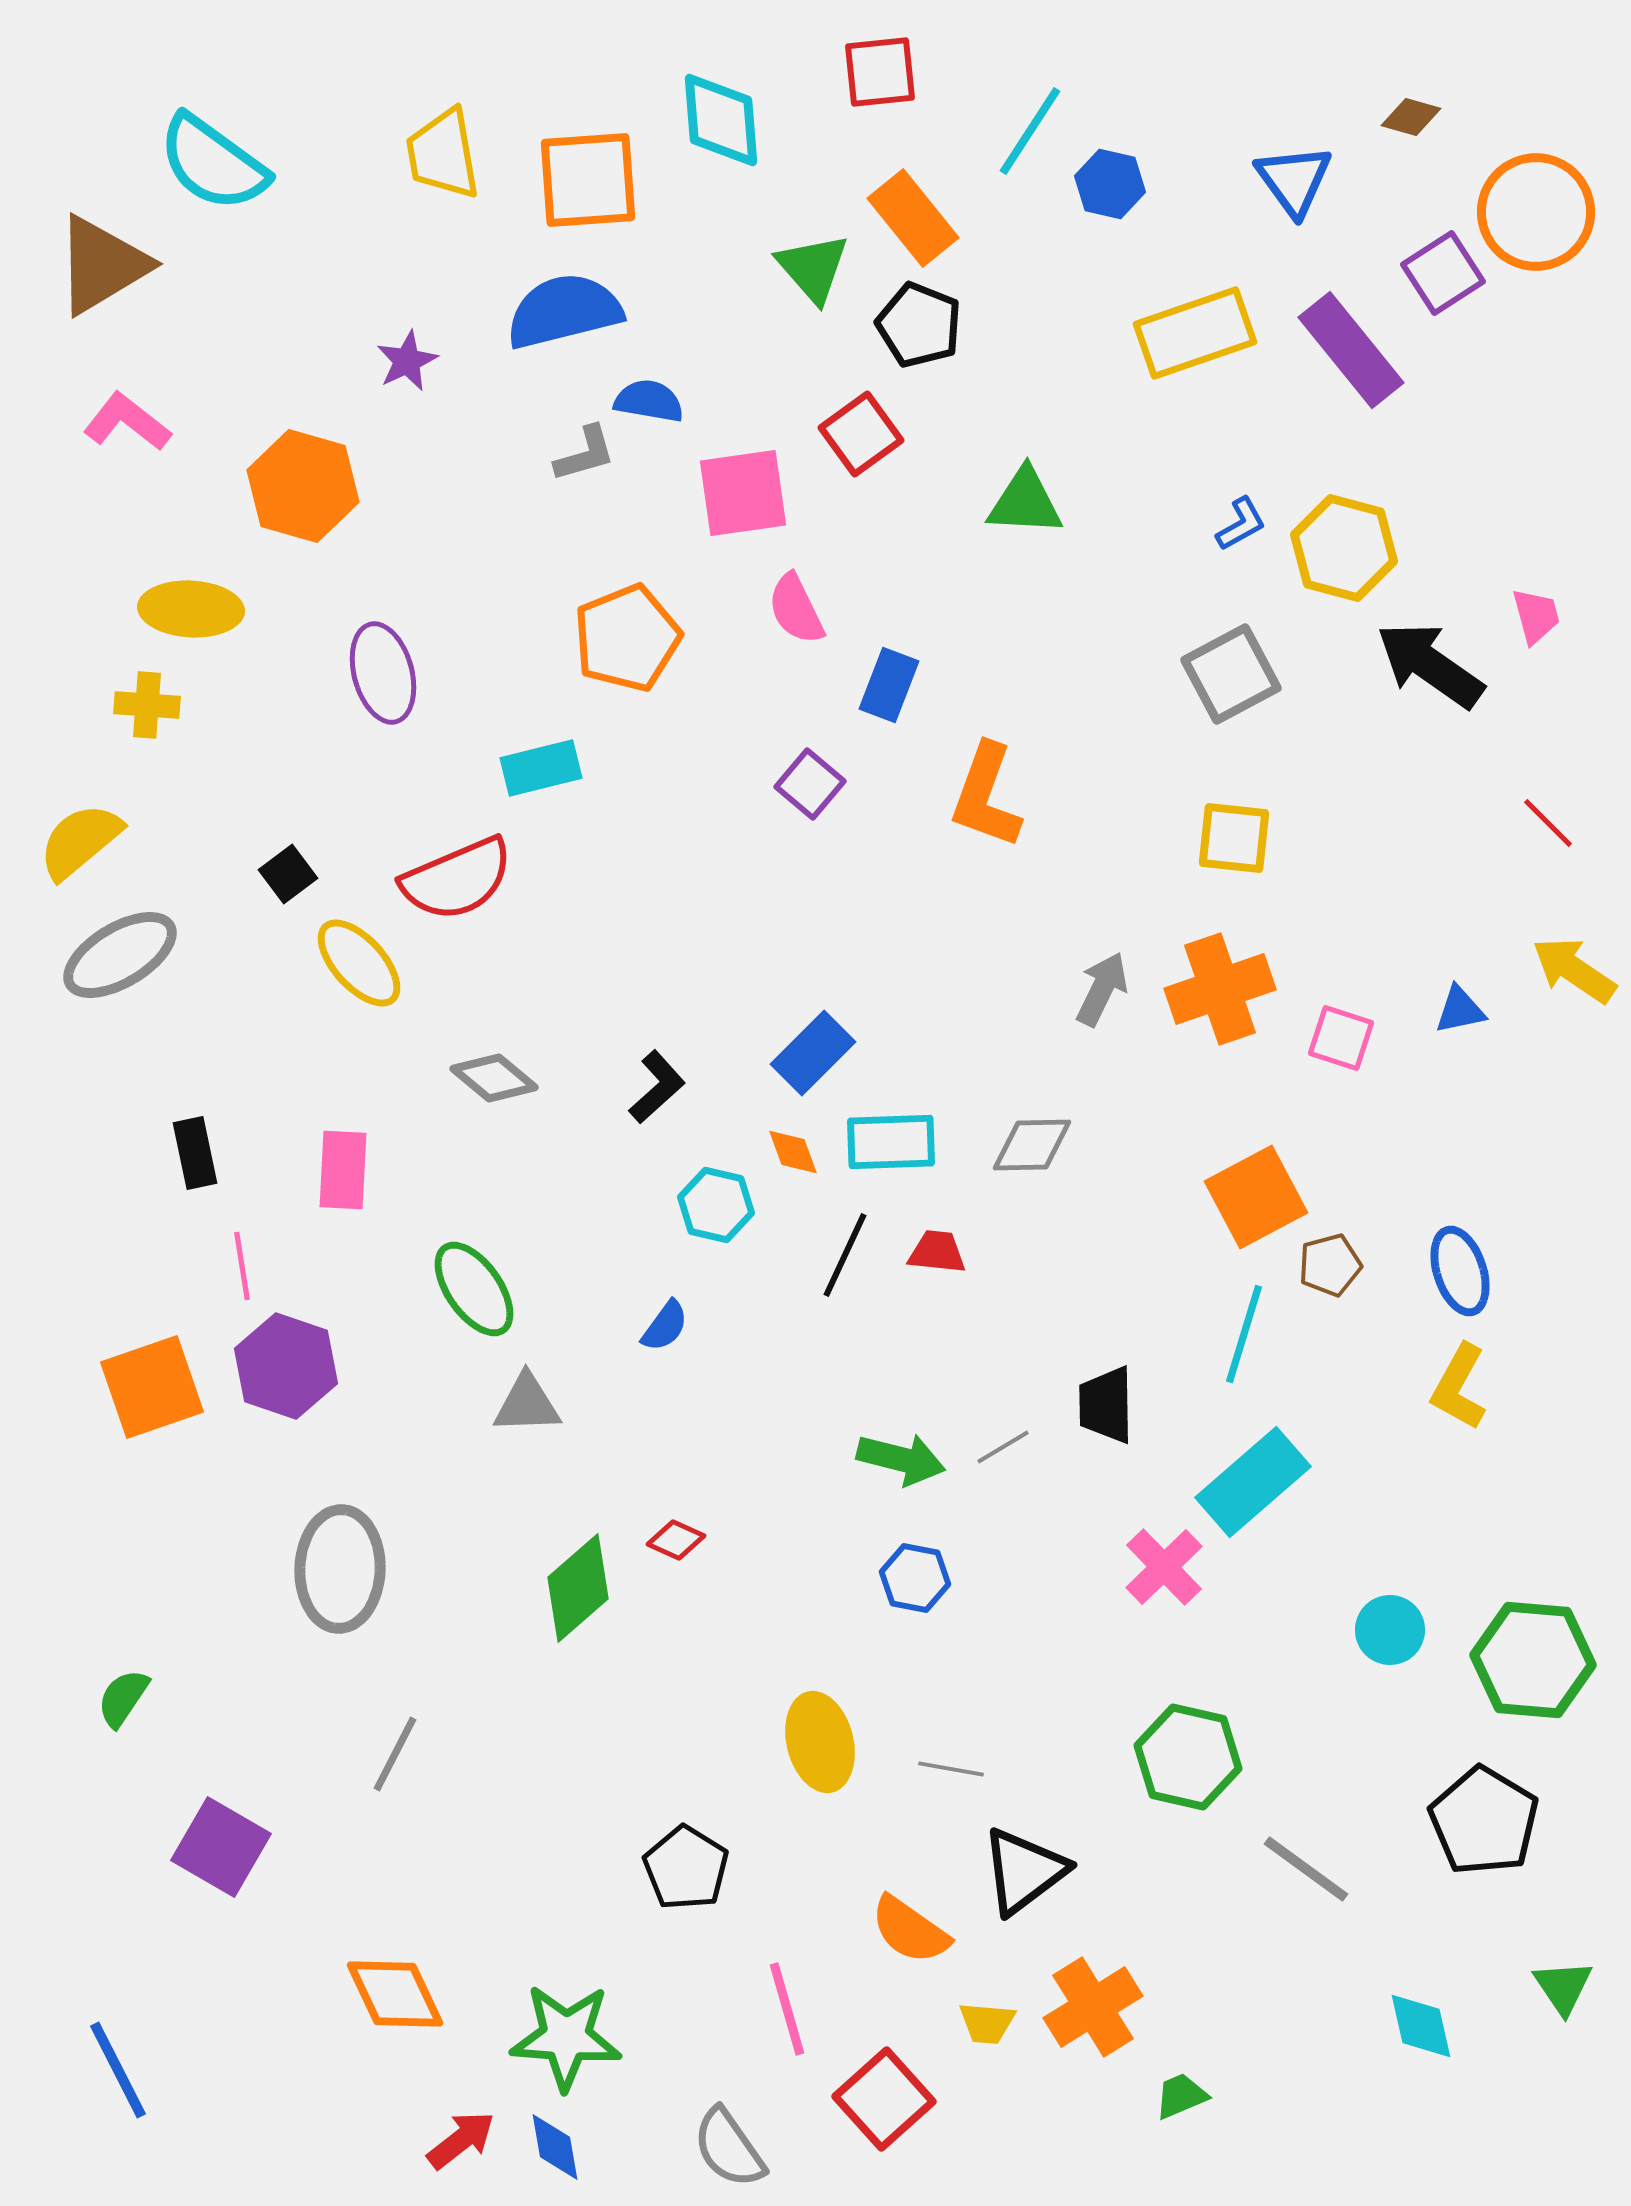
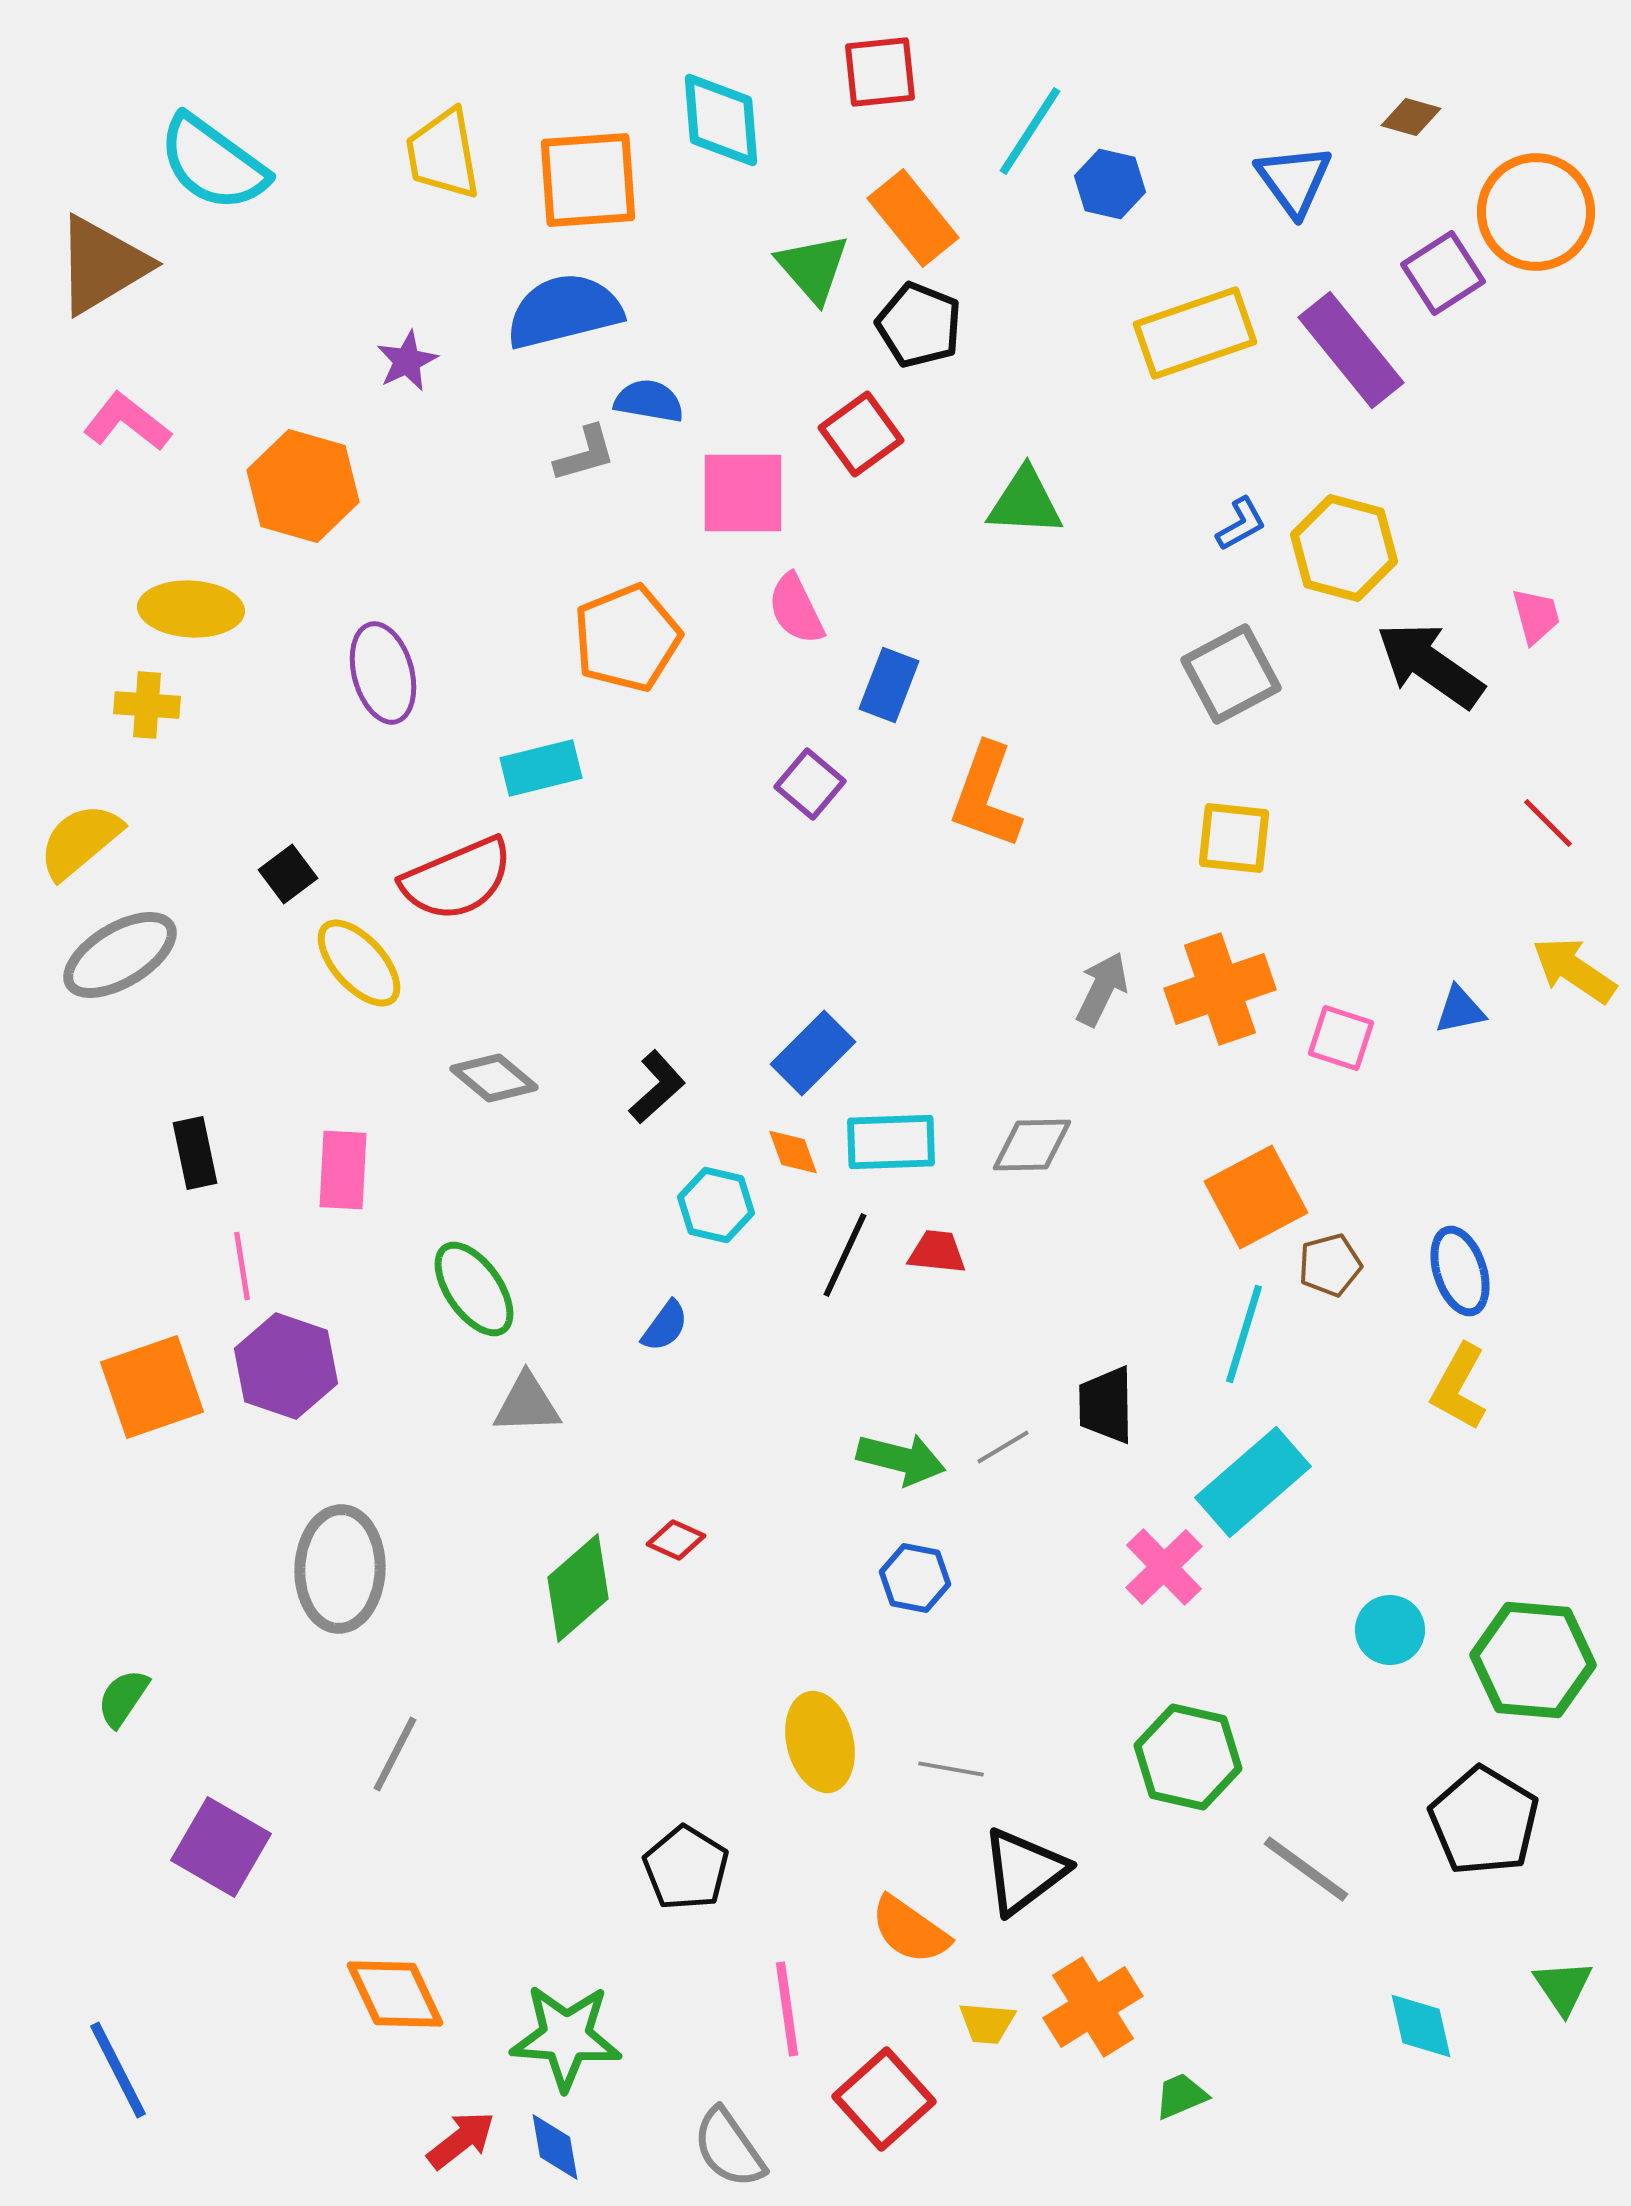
pink square at (743, 493): rotated 8 degrees clockwise
pink line at (787, 2009): rotated 8 degrees clockwise
